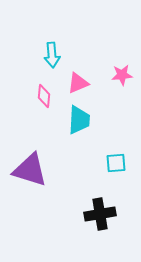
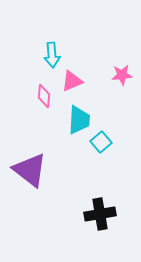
pink triangle: moved 6 px left, 2 px up
cyan square: moved 15 px left, 21 px up; rotated 35 degrees counterclockwise
purple triangle: rotated 21 degrees clockwise
